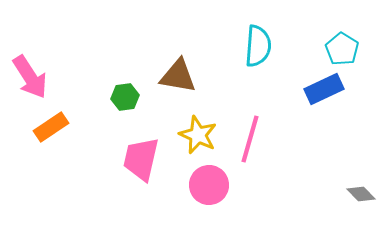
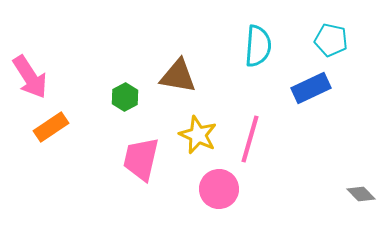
cyan pentagon: moved 11 px left, 9 px up; rotated 20 degrees counterclockwise
blue rectangle: moved 13 px left, 1 px up
green hexagon: rotated 20 degrees counterclockwise
pink circle: moved 10 px right, 4 px down
